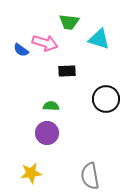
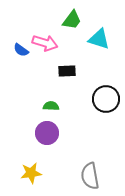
green trapezoid: moved 3 px right, 2 px up; rotated 60 degrees counterclockwise
